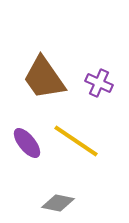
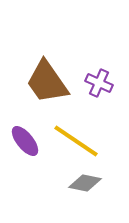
brown trapezoid: moved 3 px right, 4 px down
purple ellipse: moved 2 px left, 2 px up
gray diamond: moved 27 px right, 20 px up
